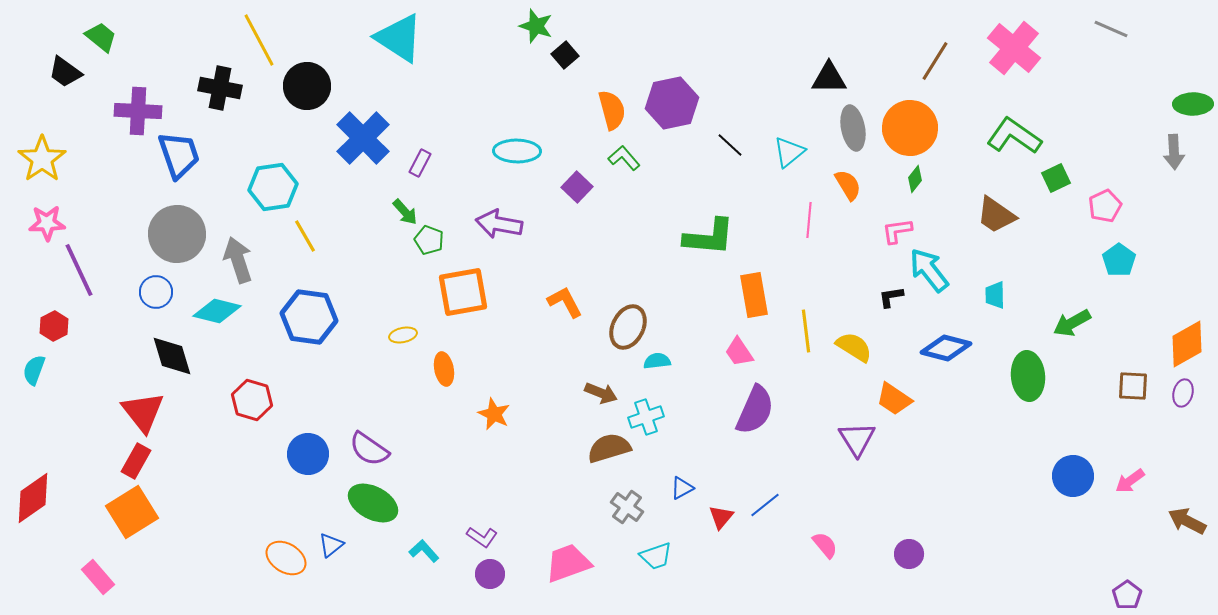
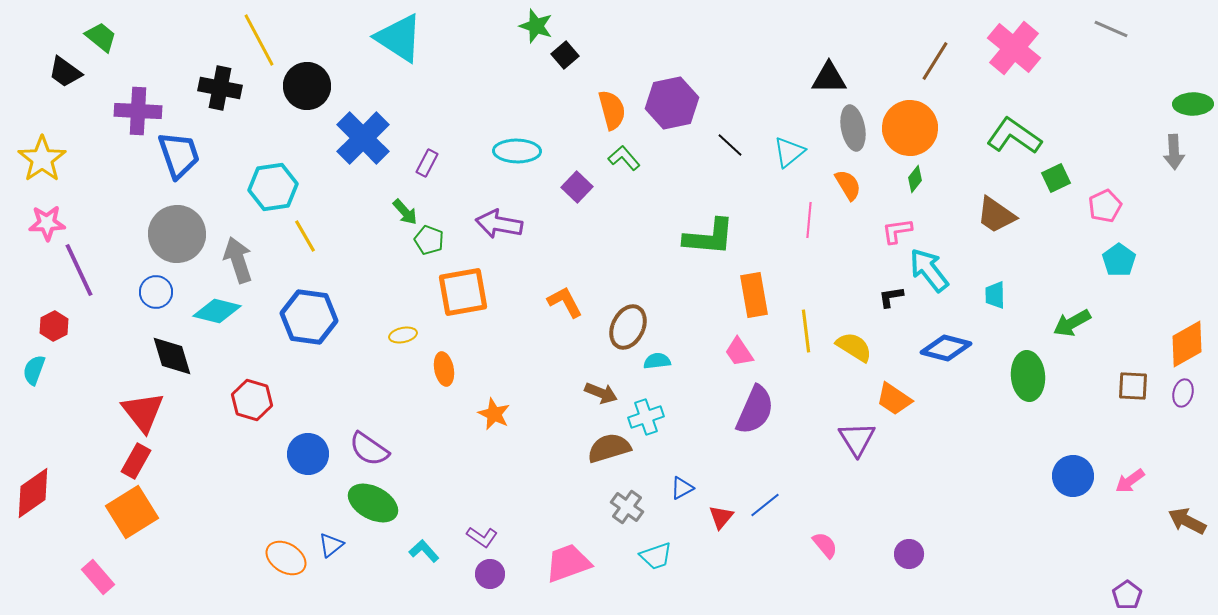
purple rectangle at (420, 163): moved 7 px right
red diamond at (33, 498): moved 5 px up
